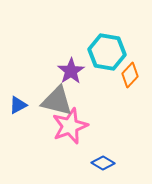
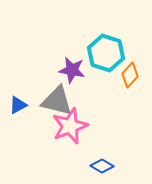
cyan hexagon: moved 1 px left, 1 px down; rotated 9 degrees clockwise
purple star: moved 1 px right, 1 px up; rotated 28 degrees counterclockwise
blue diamond: moved 1 px left, 3 px down
